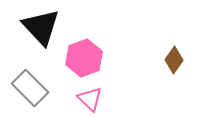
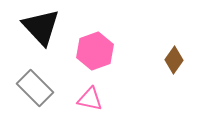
pink hexagon: moved 11 px right, 7 px up
gray rectangle: moved 5 px right
pink triangle: rotated 32 degrees counterclockwise
